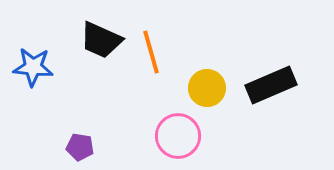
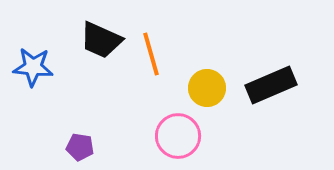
orange line: moved 2 px down
